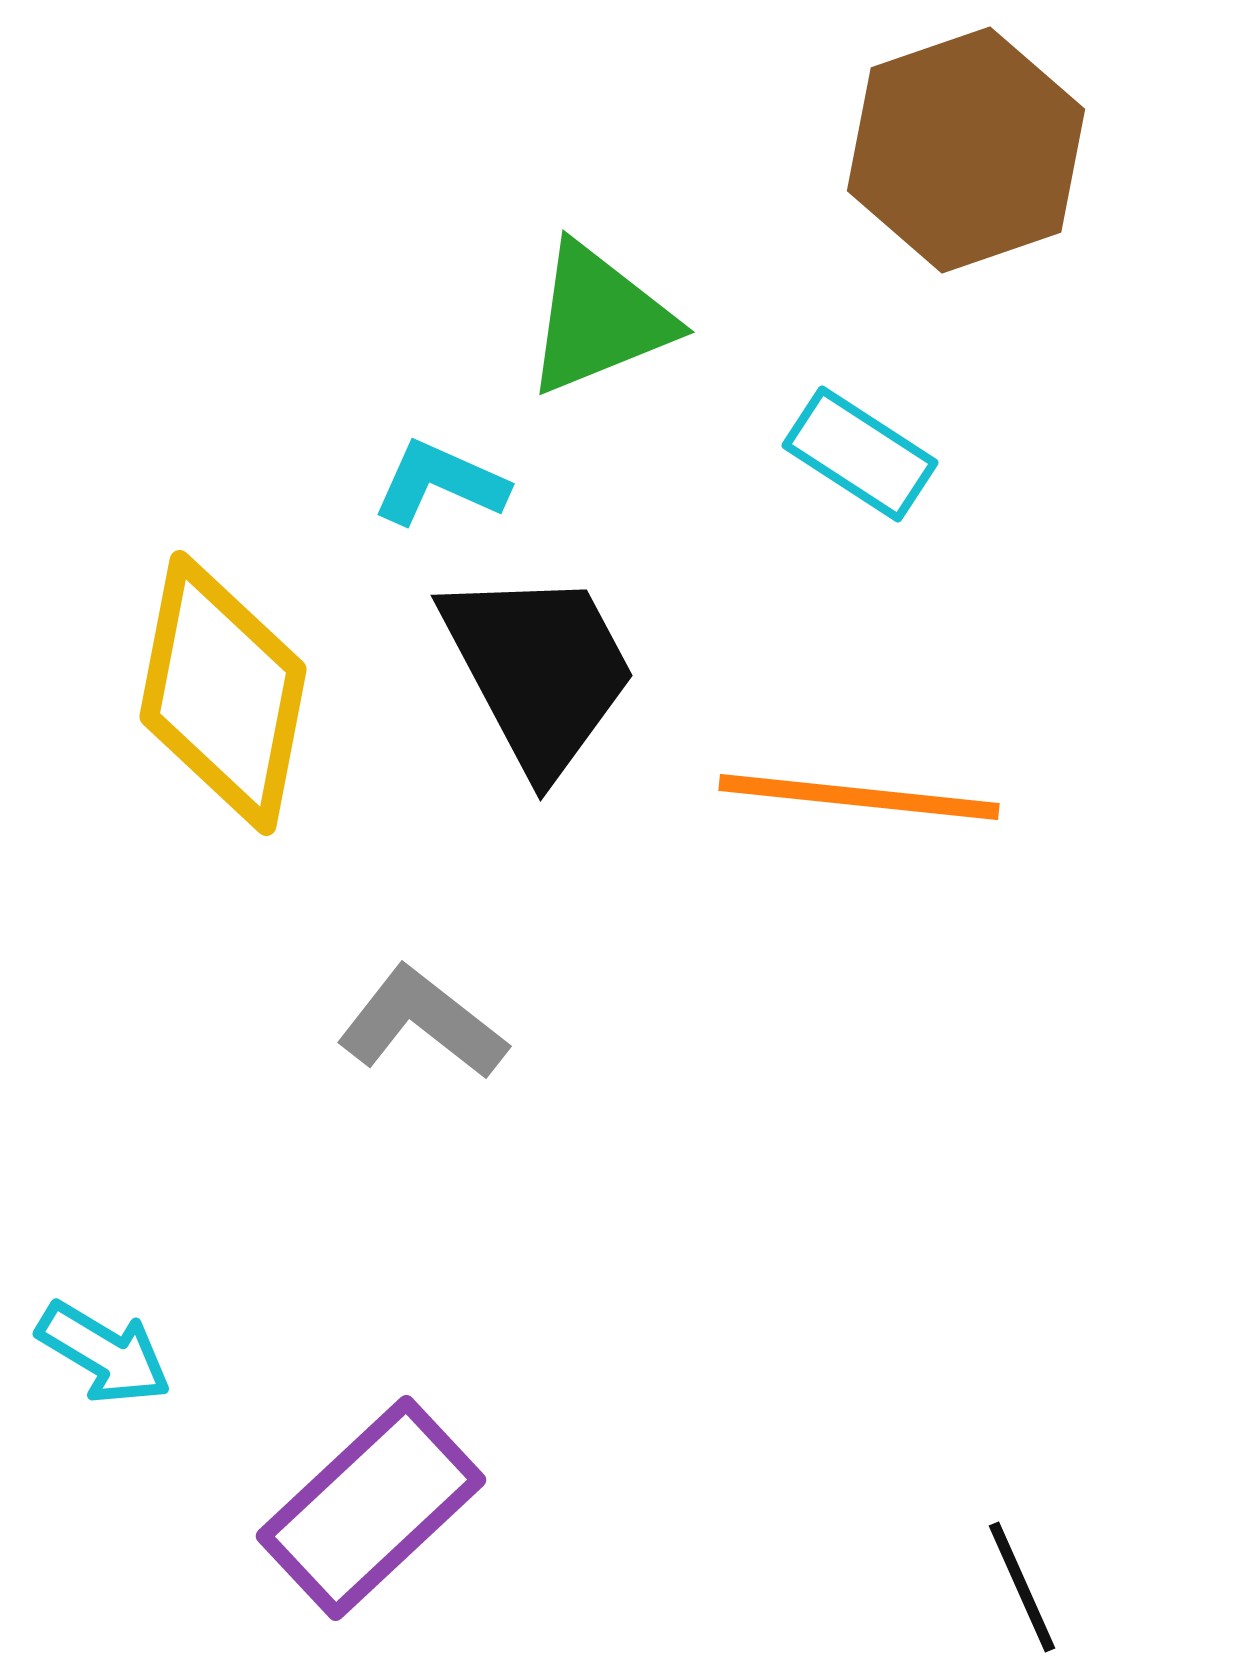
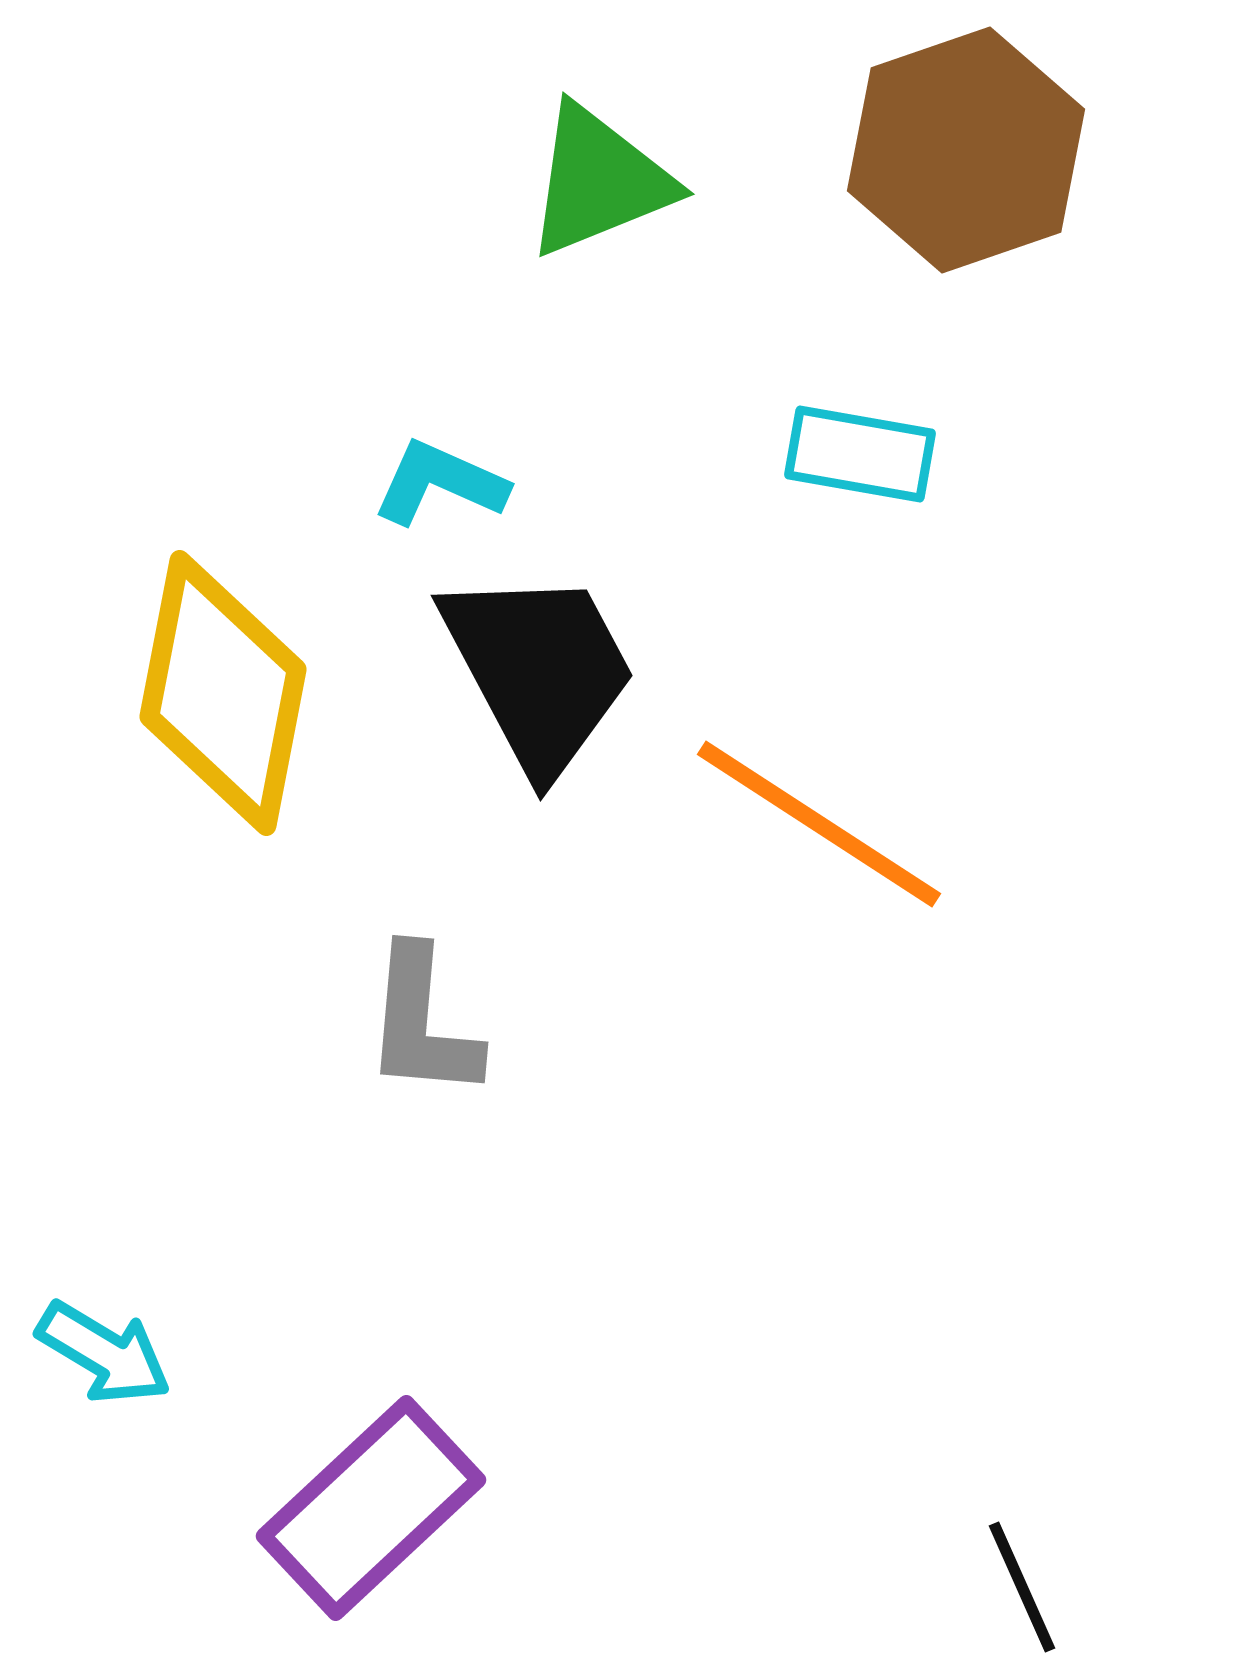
green triangle: moved 138 px up
cyan rectangle: rotated 23 degrees counterclockwise
orange line: moved 40 px left, 27 px down; rotated 27 degrees clockwise
gray L-shape: rotated 123 degrees counterclockwise
